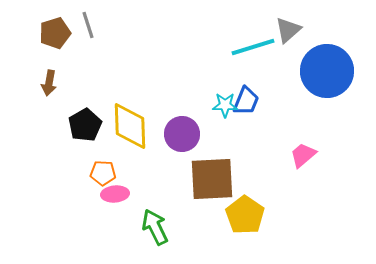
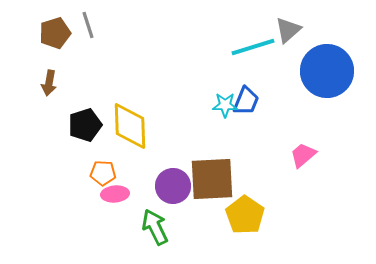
black pentagon: rotated 12 degrees clockwise
purple circle: moved 9 px left, 52 px down
